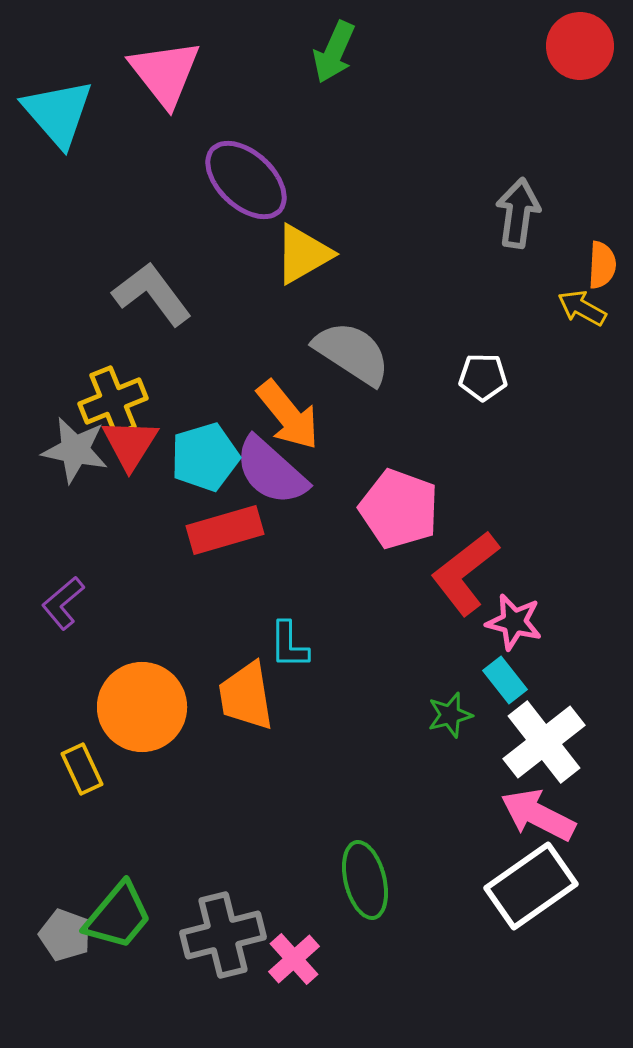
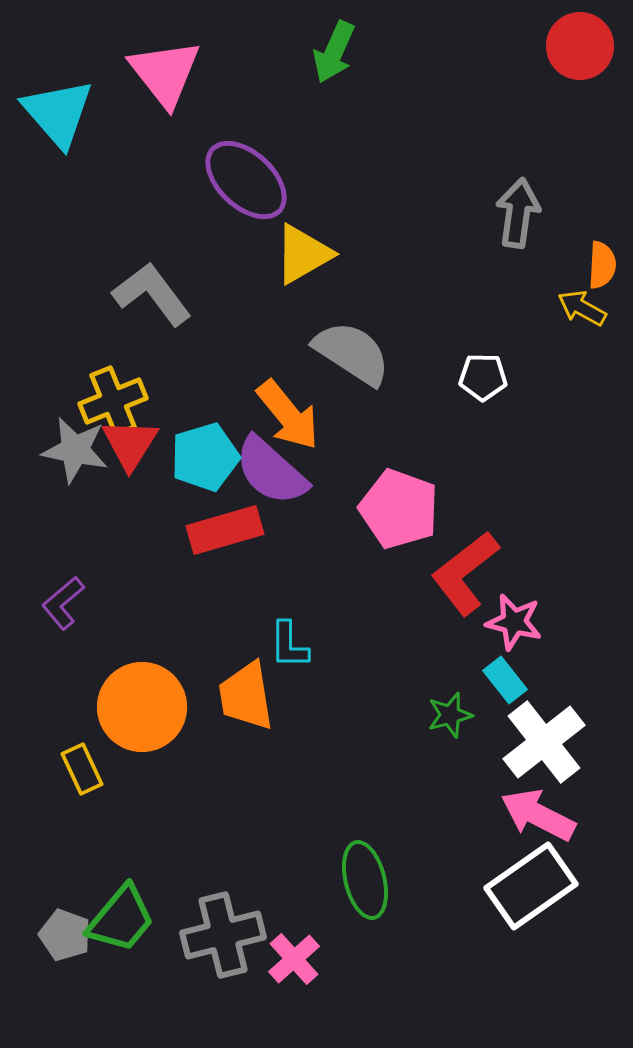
green trapezoid: moved 3 px right, 3 px down
